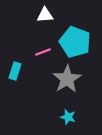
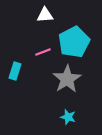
cyan pentagon: moved 1 px left; rotated 24 degrees clockwise
